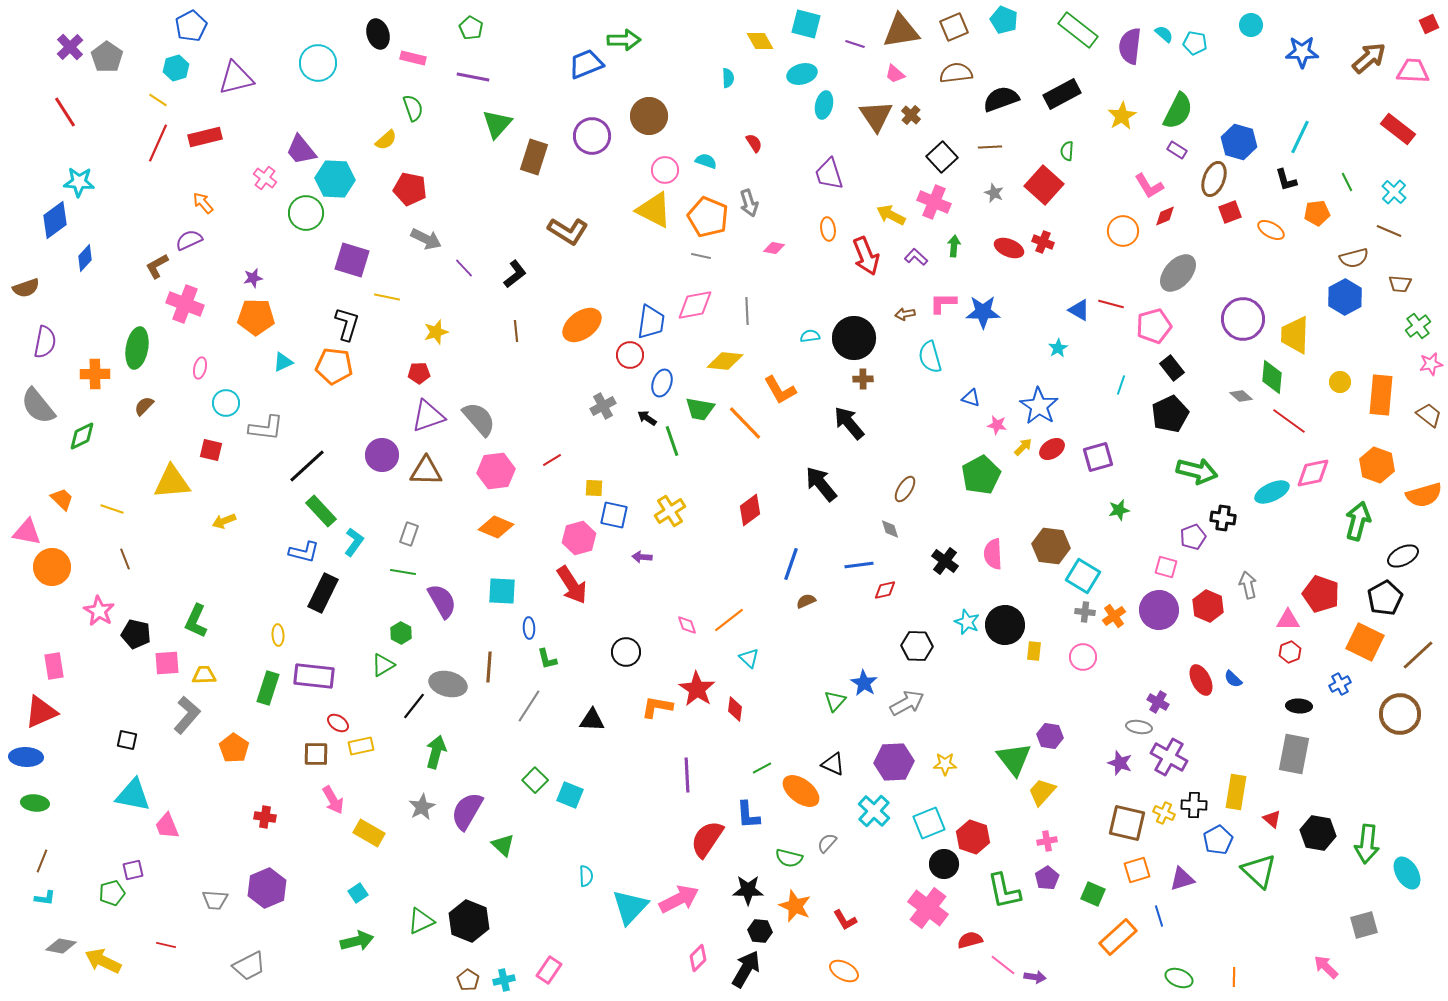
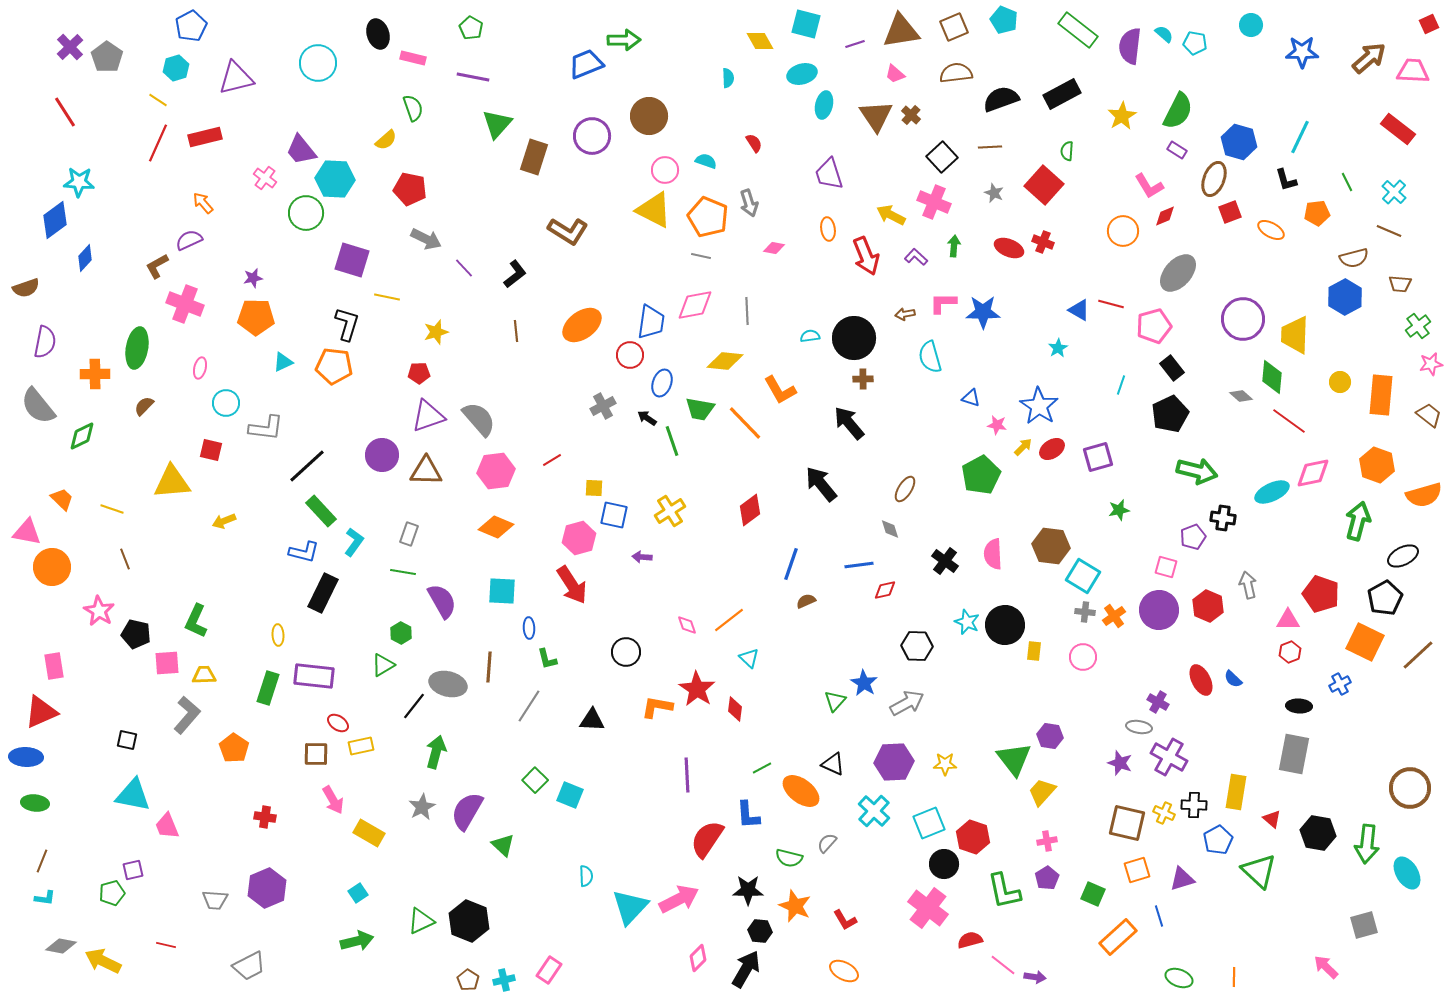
purple line at (855, 44): rotated 36 degrees counterclockwise
brown circle at (1400, 714): moved 10 px right, 74 px down
